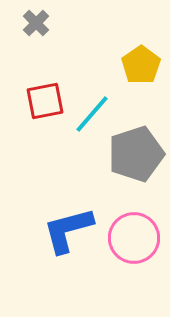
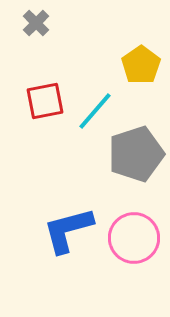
cyan line: moved 3 px right, 3 px up
